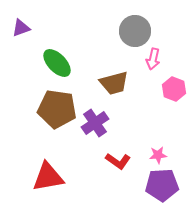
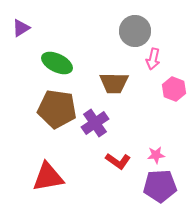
purple triangle: rotated 12 degrees counterclockwise
green ellipse: rotated 20 degrees counterclockwise
brown trapezoid: rotated 16 degrees clockwise
pink star: moved 2 px left
purple pentagon: moved 2 px left, 1 px down
